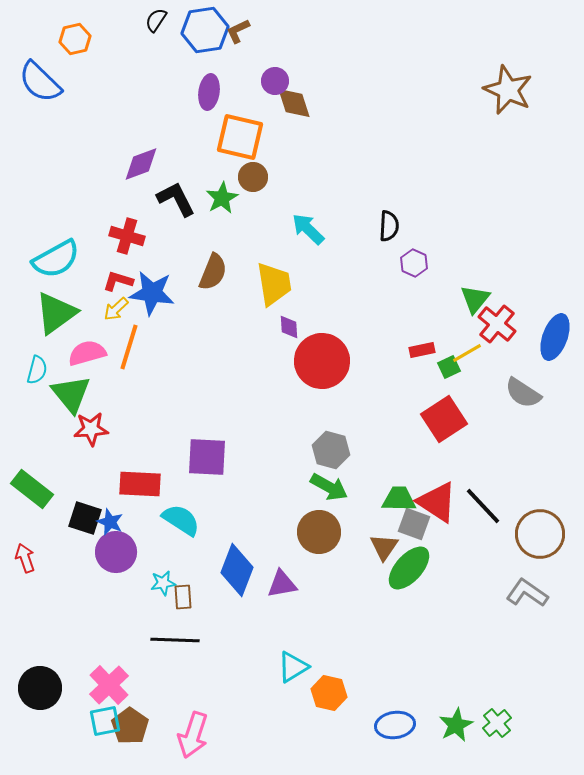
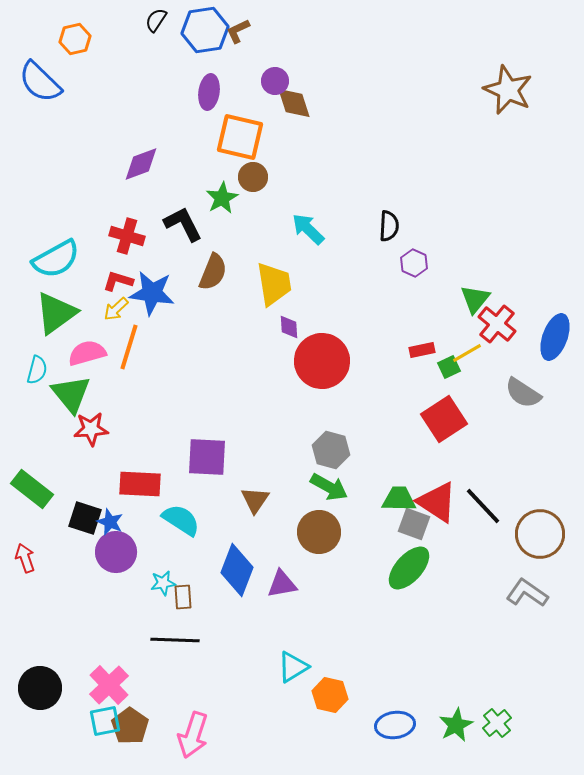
black L-shape at (176, 199): moved 7 px right, 25 px down
brown triangle at (384, 547): moved 129 px left, 47 px up
orange hexagon at (329, 693): moved 1 px right, 2 px down
